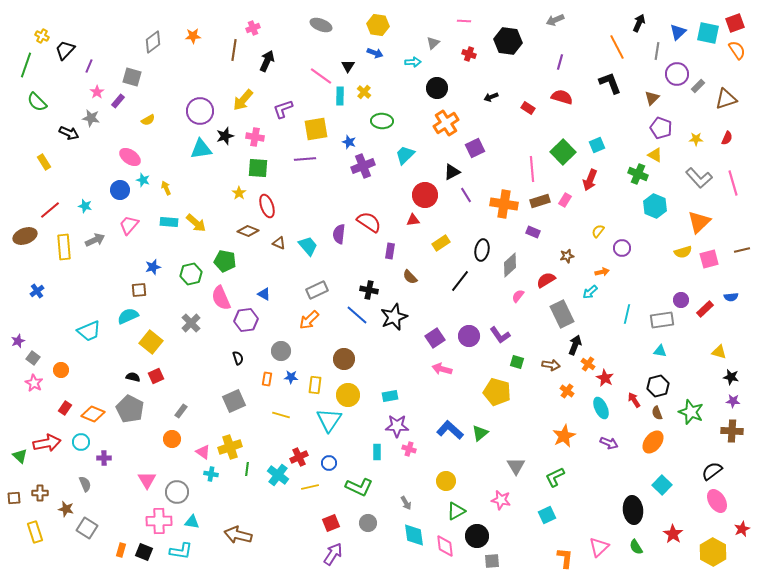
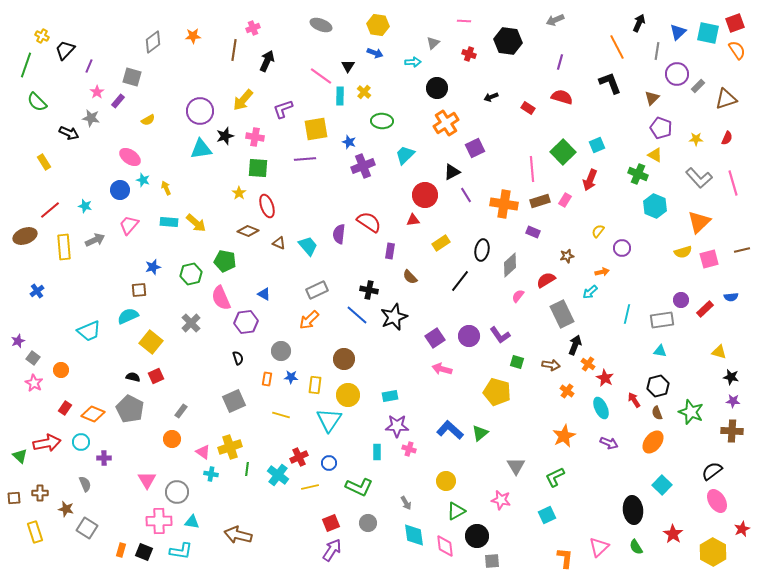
purple hexagon at (246, 320): moved 2 px down
purple arrow at (333, 554): moved 1 px left, 4 px up
